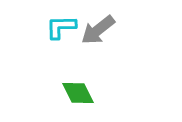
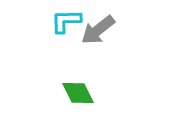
cyan L-shape: moved 5 px right, 6 px up
